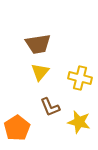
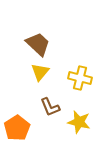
brown trapezoid: rotated 128 degrees counterclockwise
